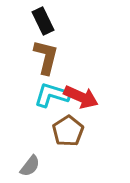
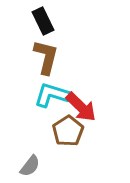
red arrow: moved 10 px down; rotated 20 degrees clockwise
